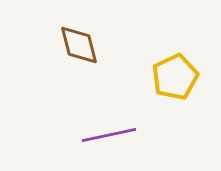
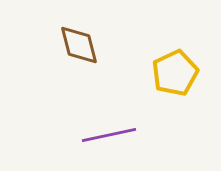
yellow pentagon: moved 4 px up
